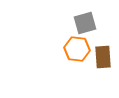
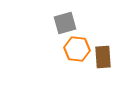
gray square: moved 20 px left
